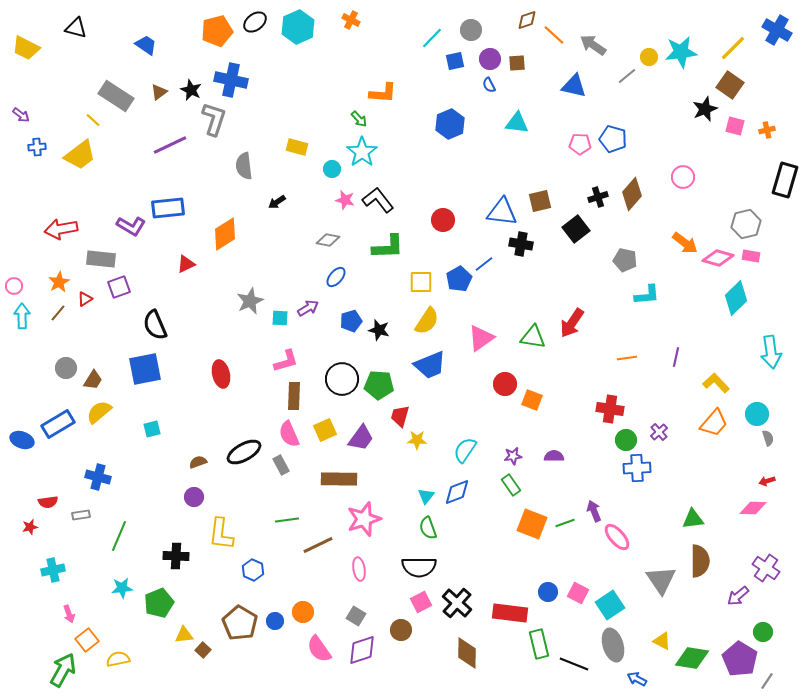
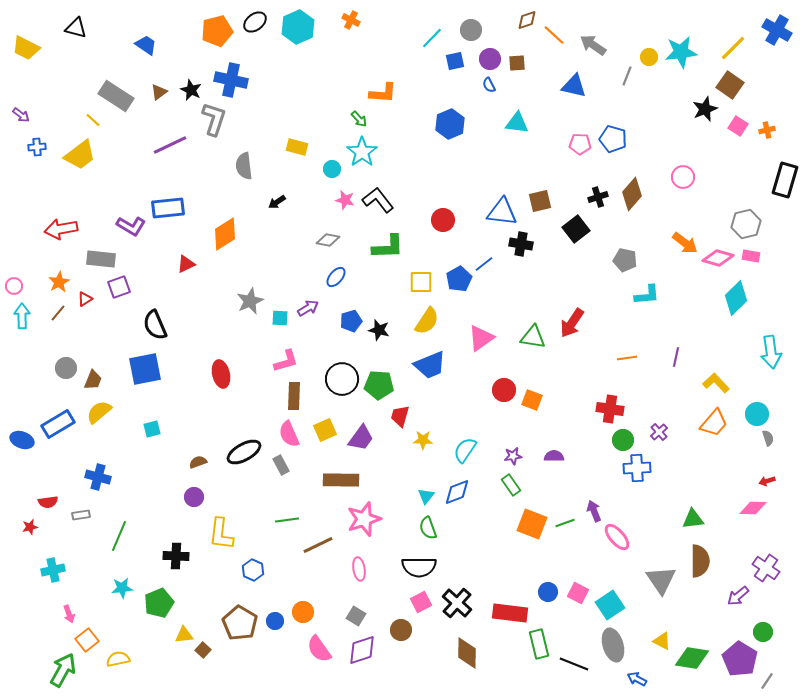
gray line at (627, 76): rotated 30 degrees counterclockwise
pink square at (735, 126): moved 3 px right; rotated 18 degrees clockwise
brown trapezoid at (93, 380): rotated 10 degrees counterclockwise
red circle at (505, 384): moved 1 px left, 6 px down
yellow star at (417, 440): moved 6 px right
green circle at (626, 440): moved 3 px left
brown rectangle at (339, 479): moved 2 px right, 1 px down
